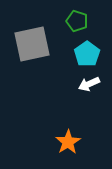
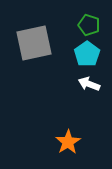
green pentagon: moved 12 px right, 4 px down
gray square: moved 2 px right, 1 px up
white arrow: rotated 45 degrees clockwise
